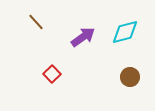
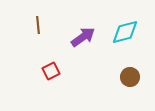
brown line: moved 2 px right, 3 px down; rotated 36 degrees clockwise
red square: moved 1 px left, 3 px up; rotated 18 degrees clockwise
